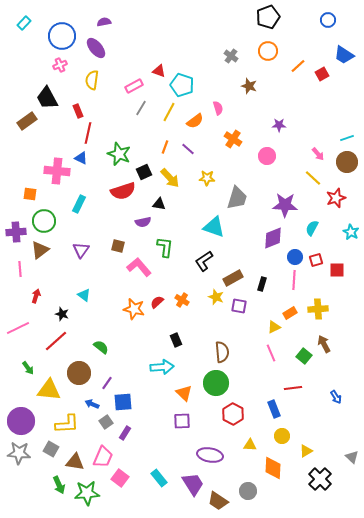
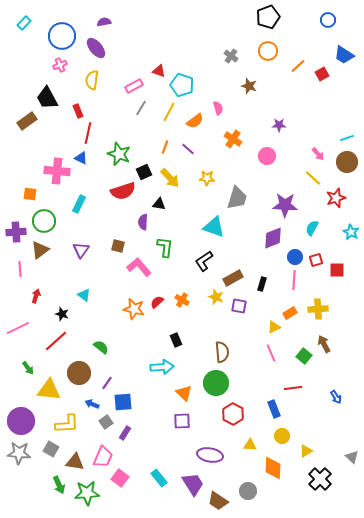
purple semicircle at (143, 222): rotated 105 degrees clockwise
